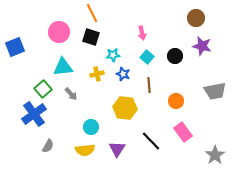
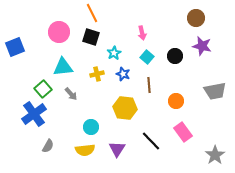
cyan star: moved 1 px right, 2 px up; rotated 24 degrees counterclockwise
